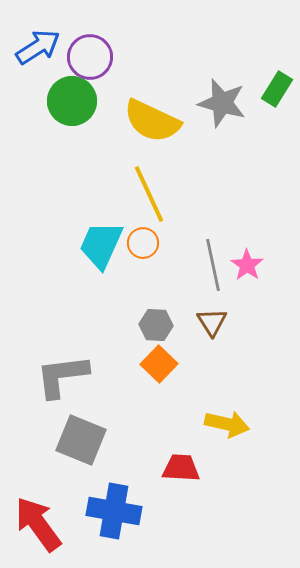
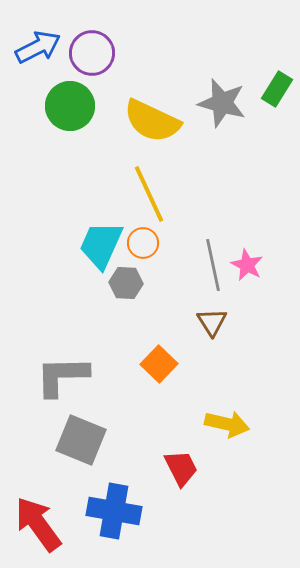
blue arrow: rotated 6 degrees clockwise
purple circle: moved 2 px right, 4 px up
green circle: moved 2 px left, 5 px down
pink star: rotated 8 degrees counterclockwise
gray hexagon: moved 30 px left, 42 px up
gray L-shape: rotated 6 degrees clockwise
red trapezoid: rotated 60 degrees clockwise
